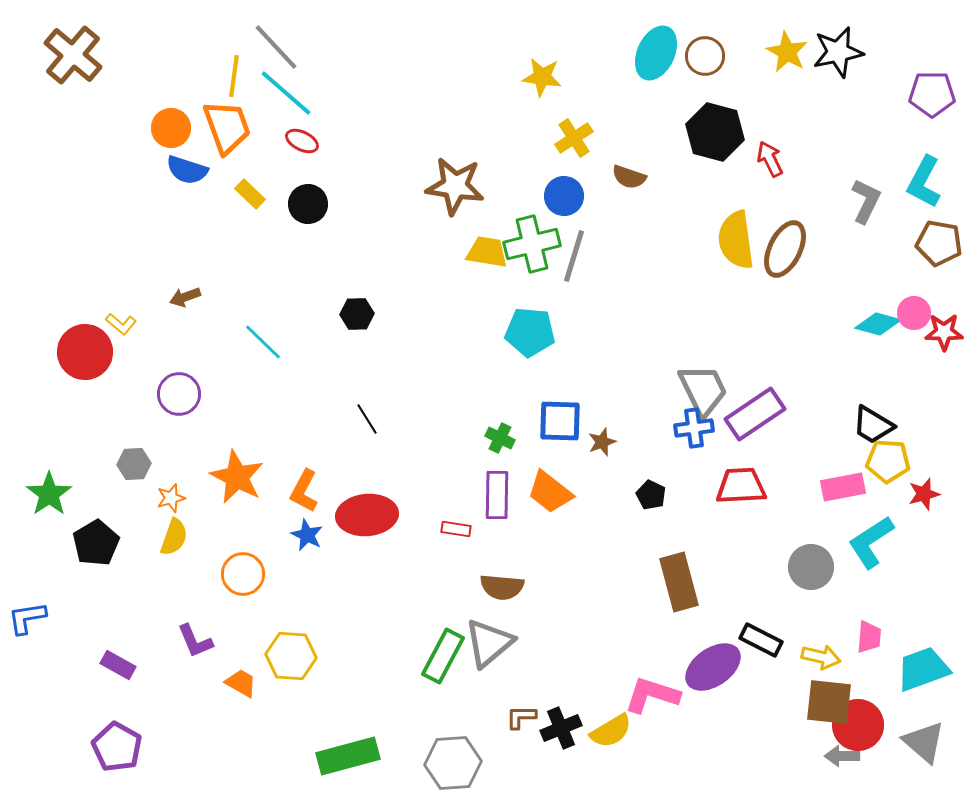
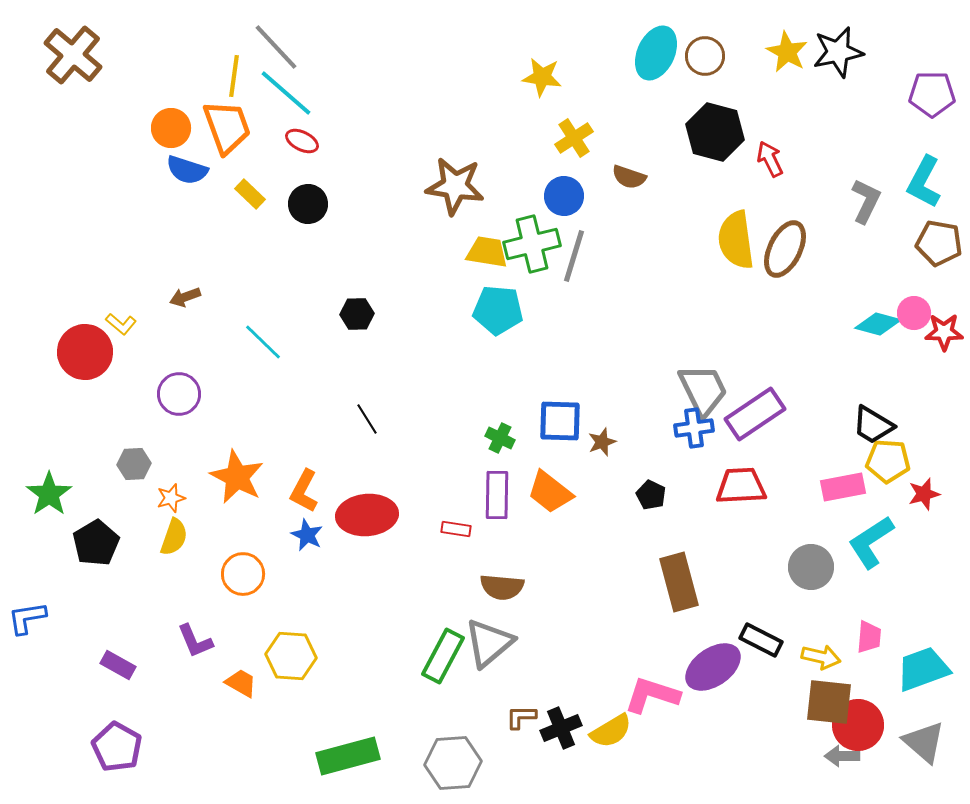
cyan pentagon at (530, 332): moved 32 px left, 22 px up
